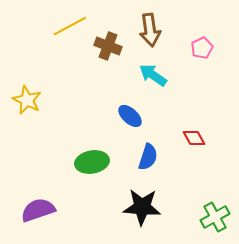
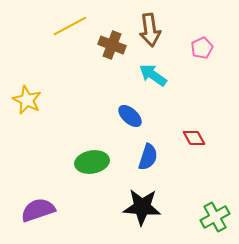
brown cross: moved 4 px right, 1 px up
